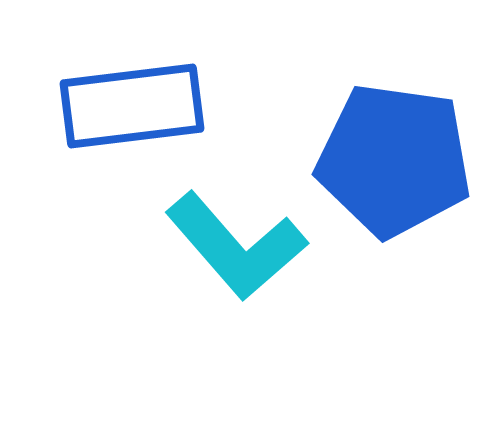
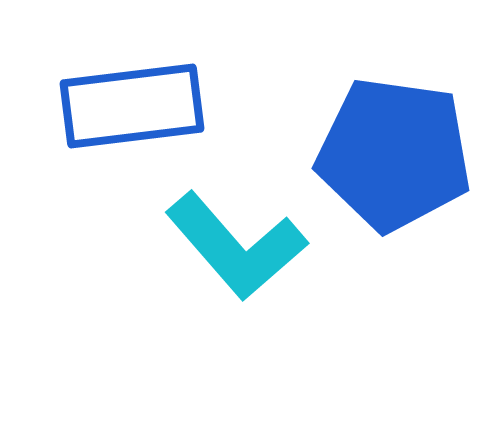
blue pentagon: moved 6 px up
